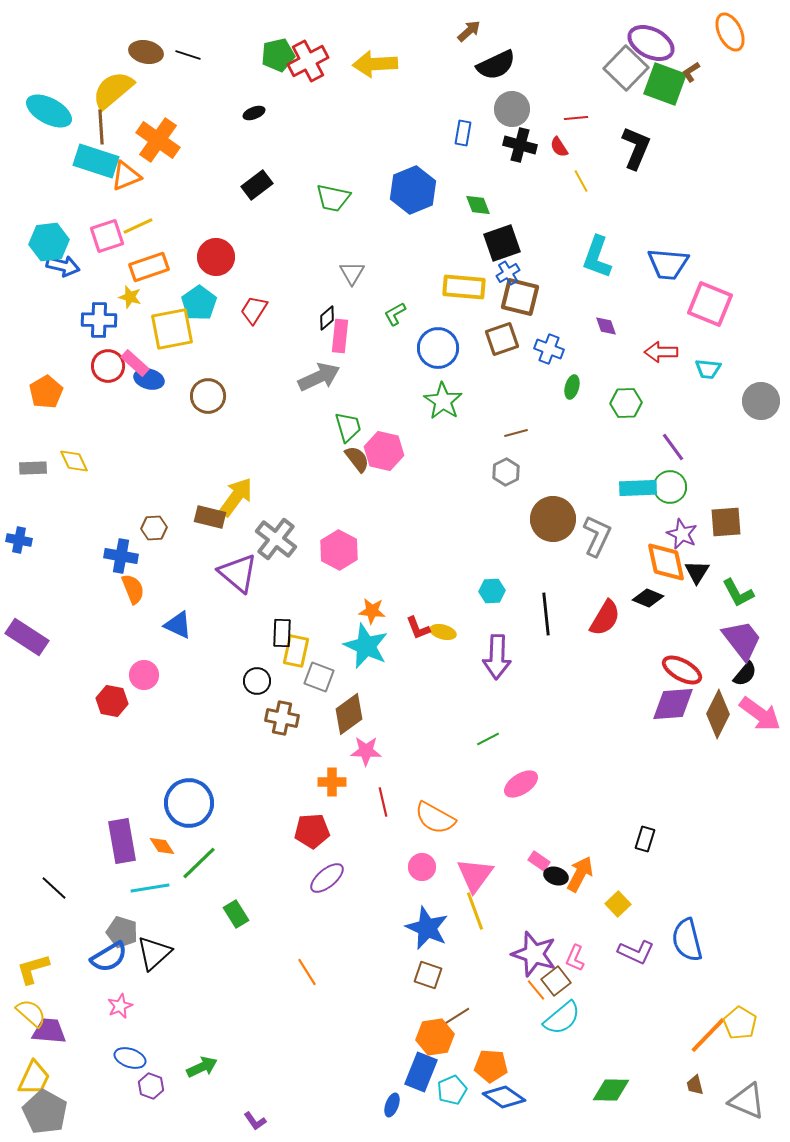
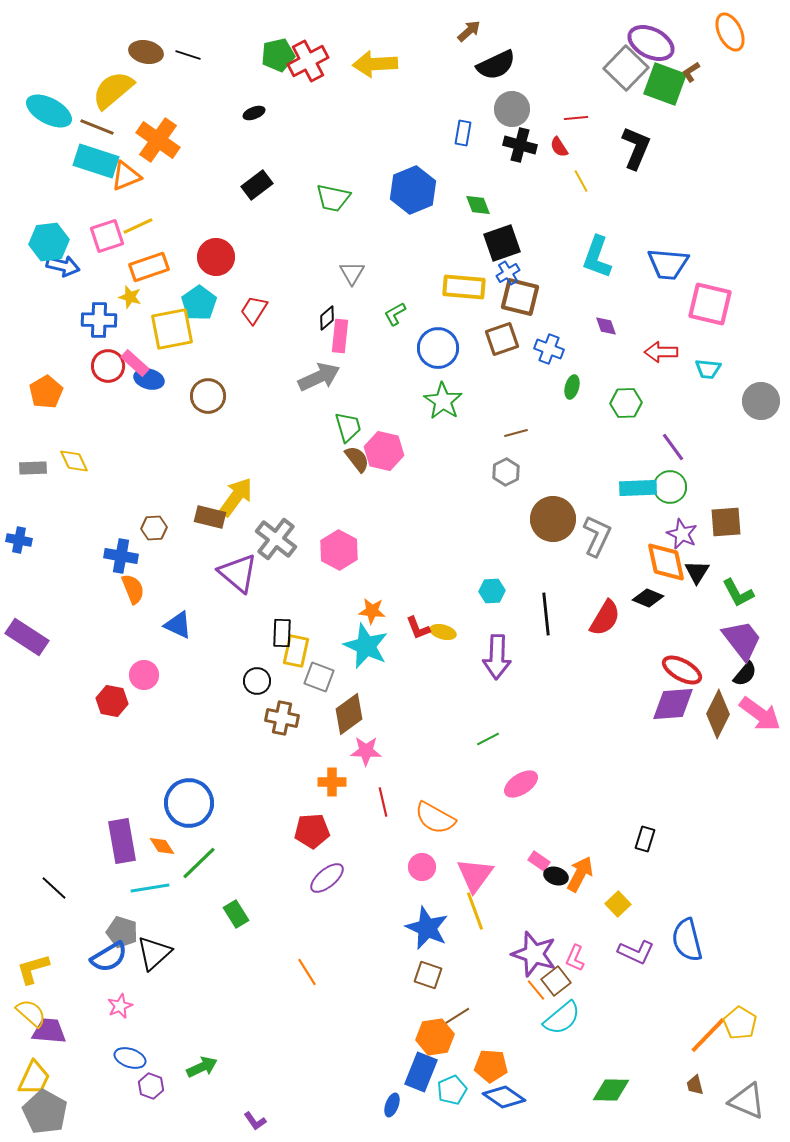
brown line at (101, 127): moved 4 px left; rotated 64 degrees counterclockwise
pink square at (710, 304): rotated 9 degrees counterclockwise
